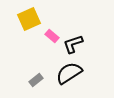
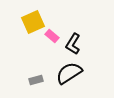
yellow square: moved 4 px right, 3 px down
black L-shape: rotated 40 degrees counterclockwise
gray rectangle: rotated 24 degrees clockwise
